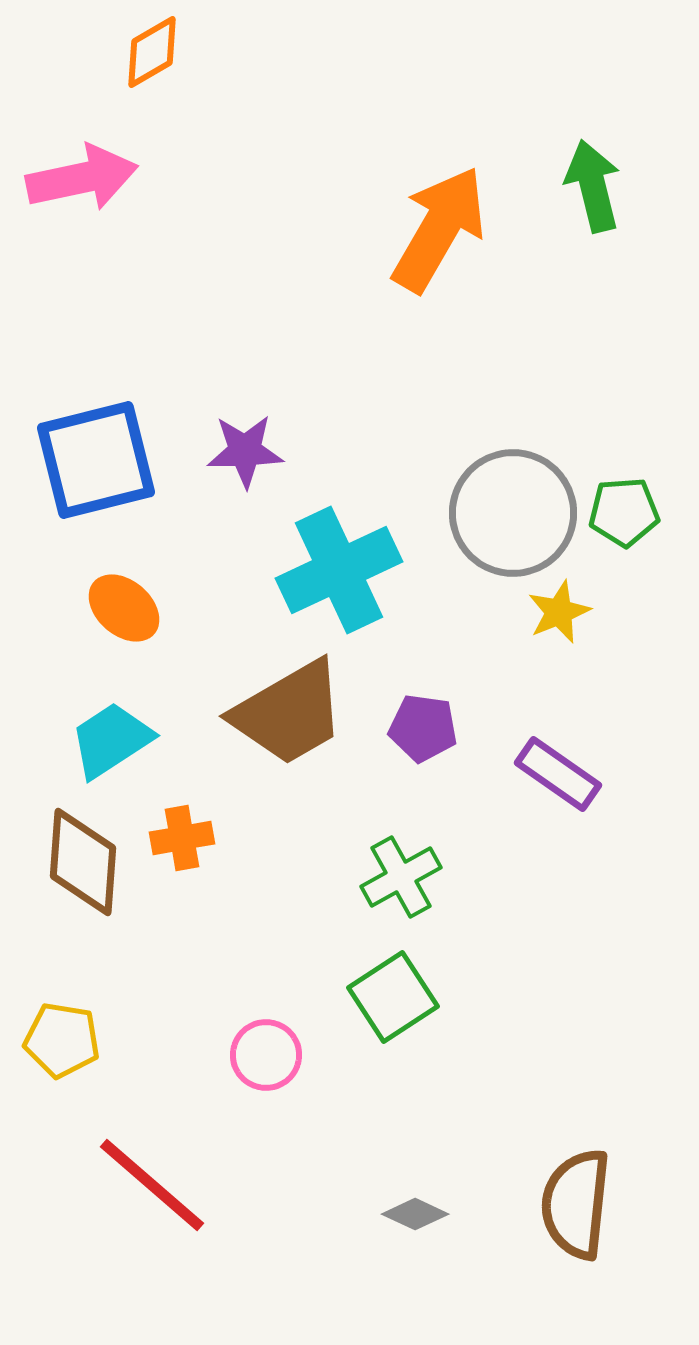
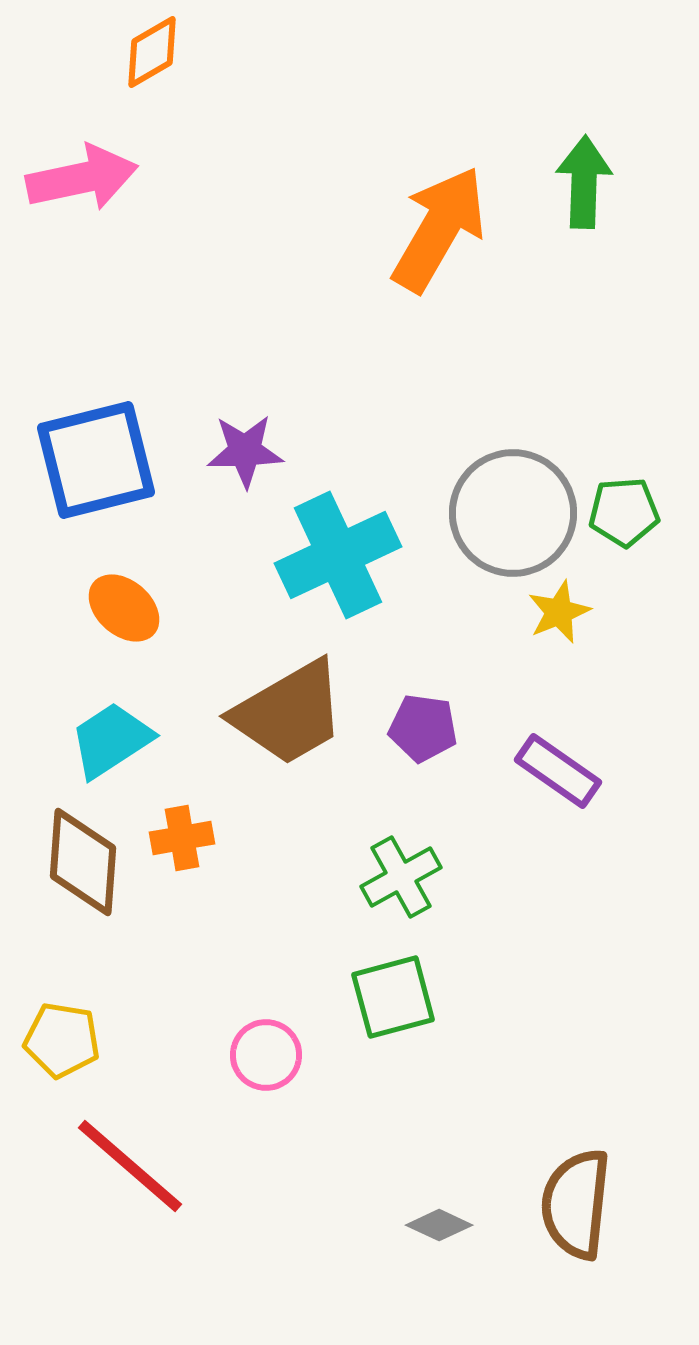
green arrow: moved 9 px left, 4 px up; rotated 16 degrees clockwise
cyan cross: moved 1 px left, 15 px up
purple rectangle: moved 3 px up
green square: rotated 18 degrees clockwise
red line: moved 22 px left, 19 px up
gray diamond: moved 24 px right, 11 px down
